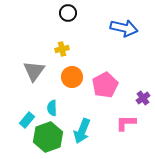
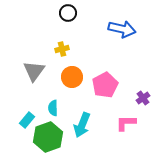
blue arrow: moved 2 px left, 1 px down
cyan semicircle: moved 1 px right
cyan arrow: moved 6 px up
